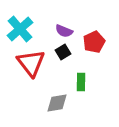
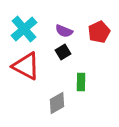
cyan cross: moved 4 px right
red pentagon: moved 5 px right, 10 px up
red triangle: moved 5 px left, 3 px down; rotated 24 degrees counterclockwise
gray diamond: rotated 20 degrees counterclockwise
